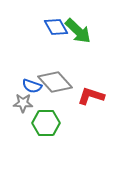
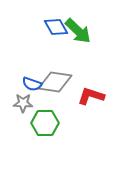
gray diamond: rotated 40 degrees counterclockwise
blue semicircle: moved 2 px up
green hexagon: moved 1 px left
